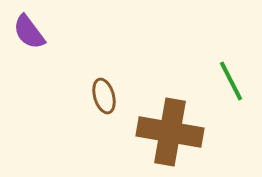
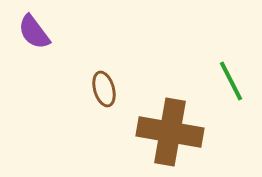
purple semicircle: moved 5 px right
brown ellipse: moved 7 px up
